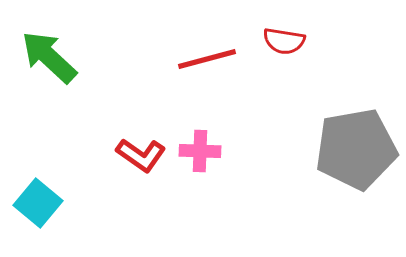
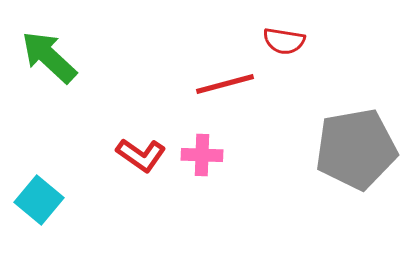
red line: moved 18 px right, 25 px down
pink cross: moved 2 px right, 4 px down
cyan square: moved 1 px right, 3 px up
